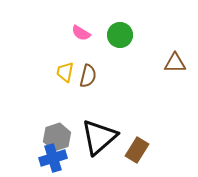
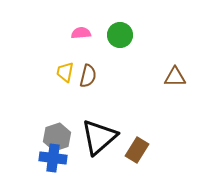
pink semicircle: rotated 144 degrees clockwise
brown triangle: moved 14 px down
blue cross: rotated 24 degrees clockwise
